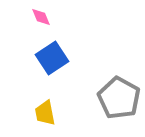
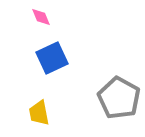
blue square: rotated 8 degrees clockwise
yellow trapezoid: moved 6 px left
